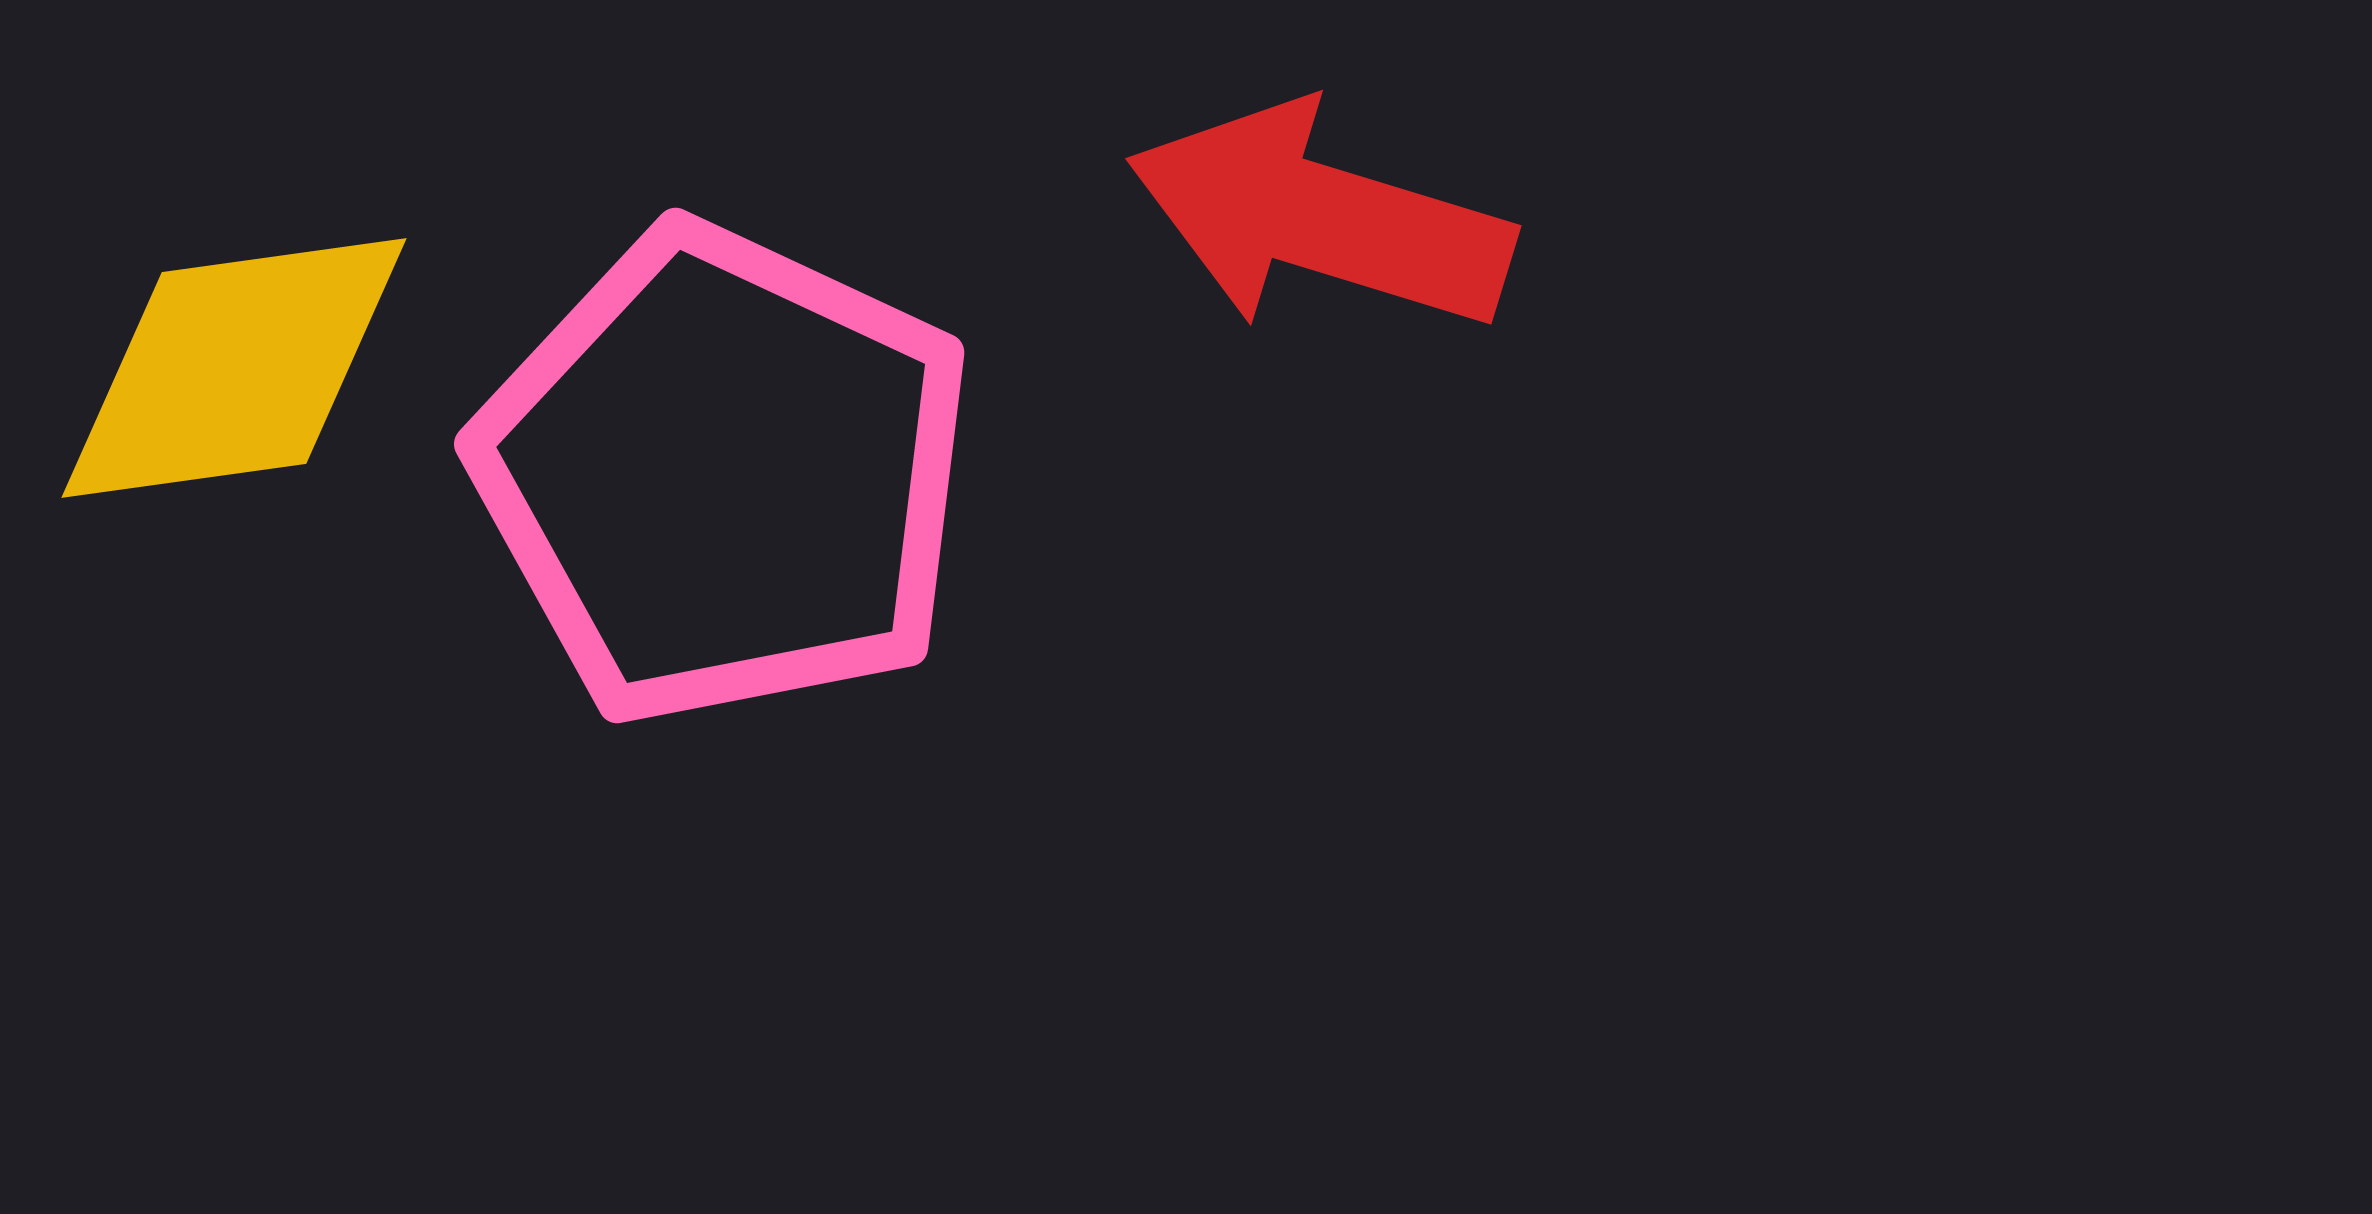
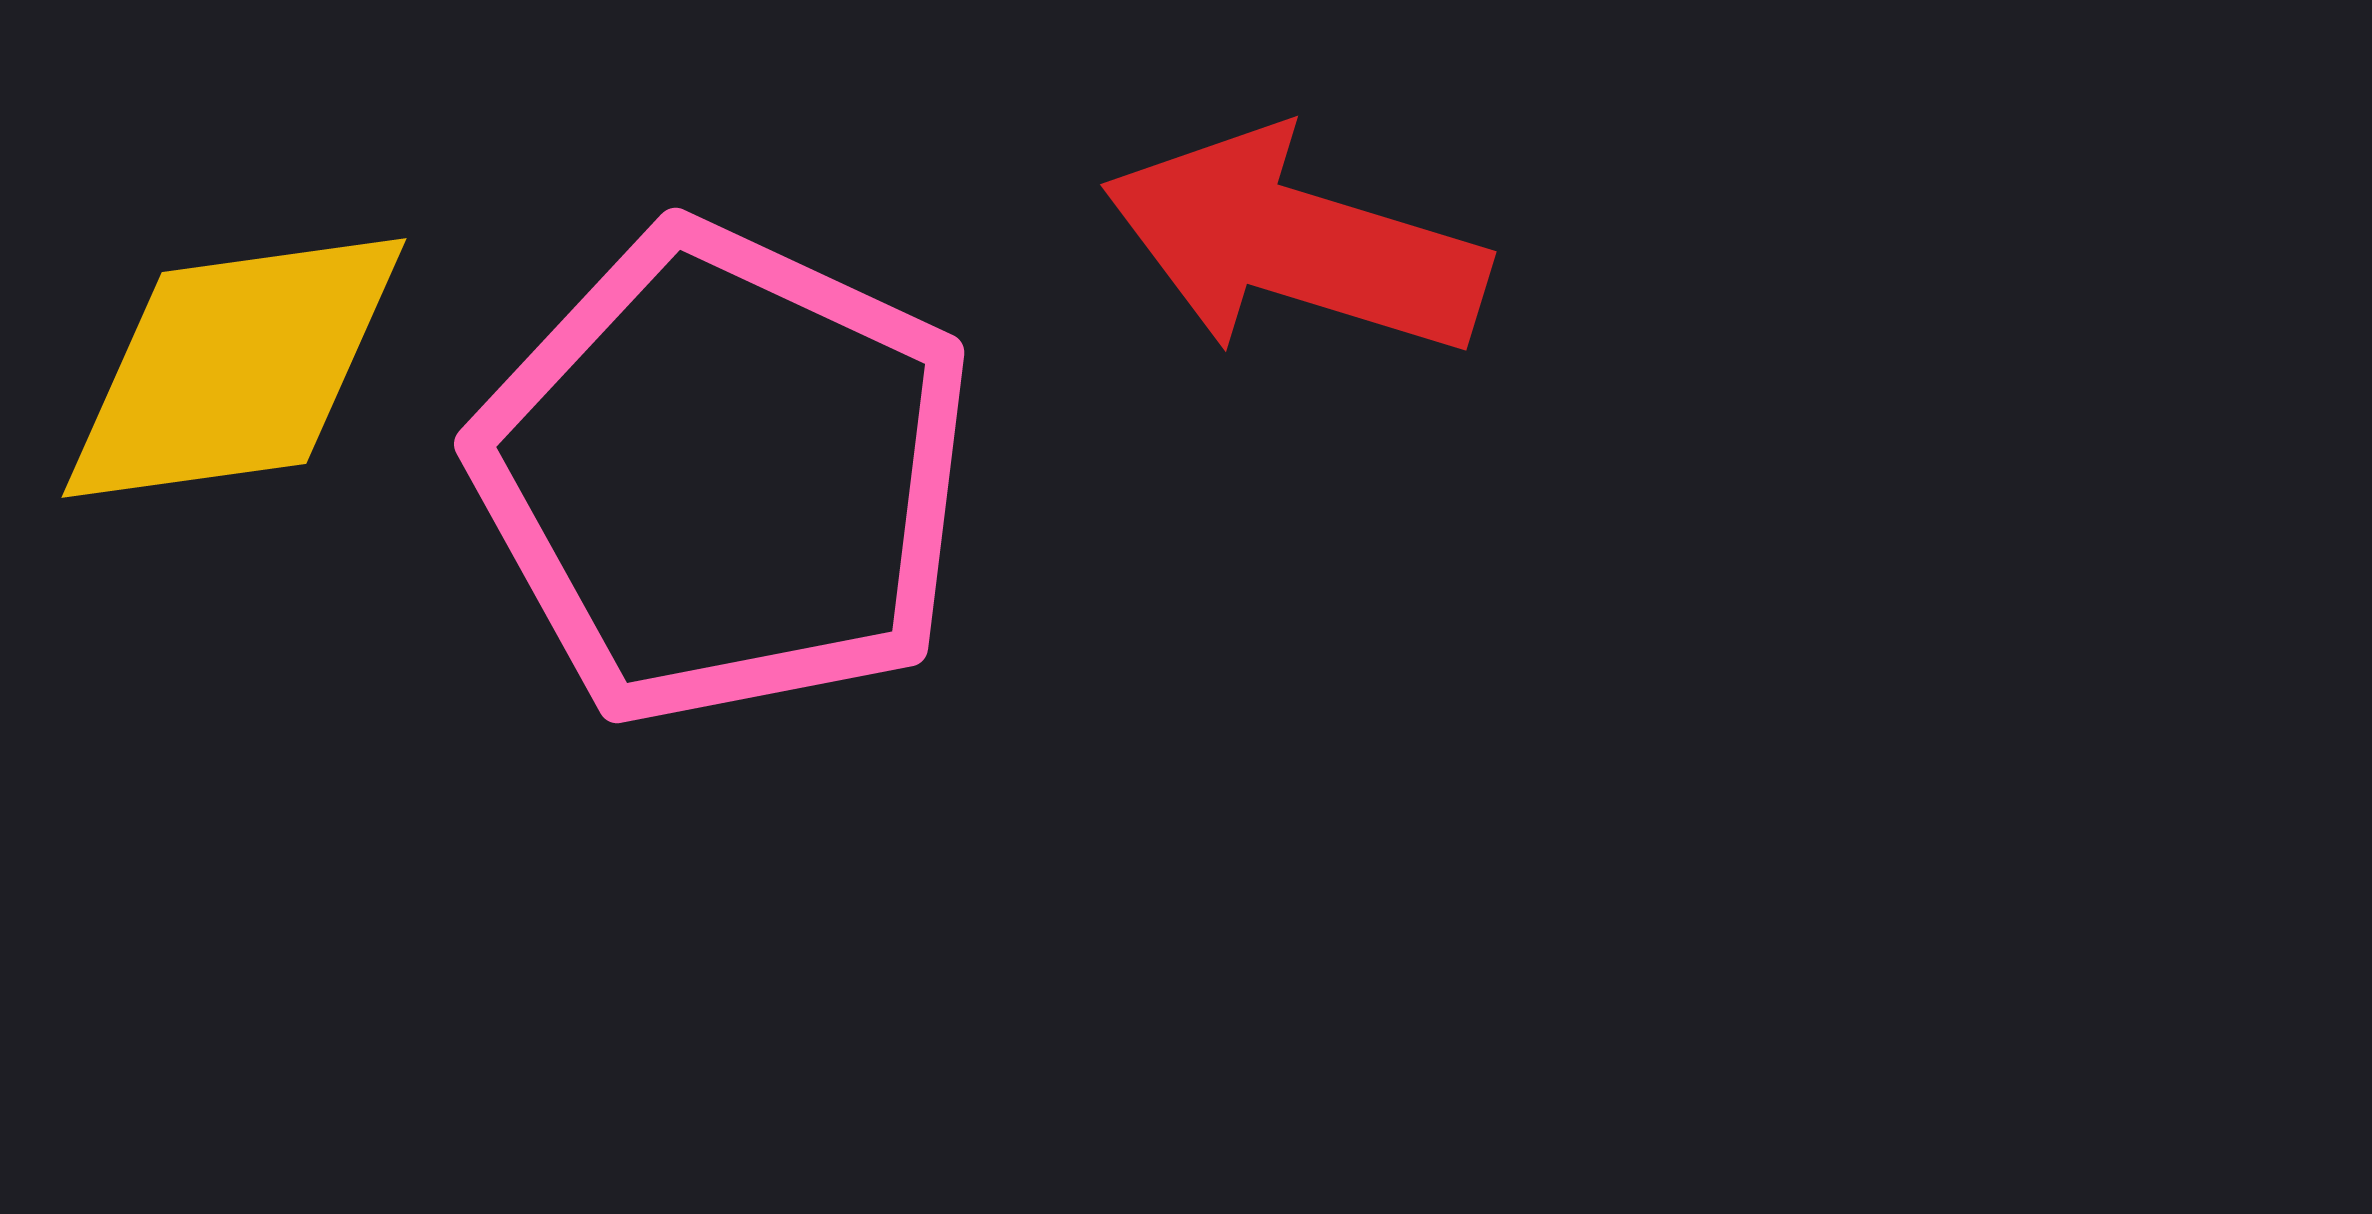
red arrow: moved 25 px left, 26 px down
